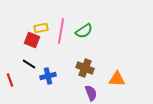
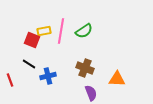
yellow rectangle: moved 3 px right, 3 px down
